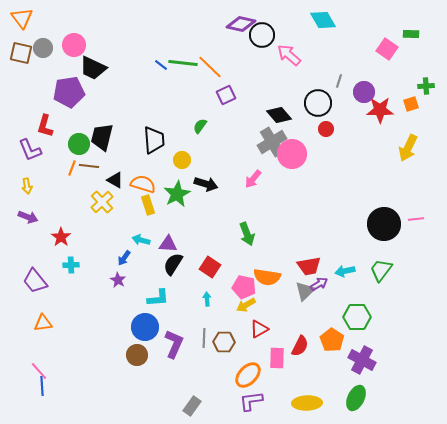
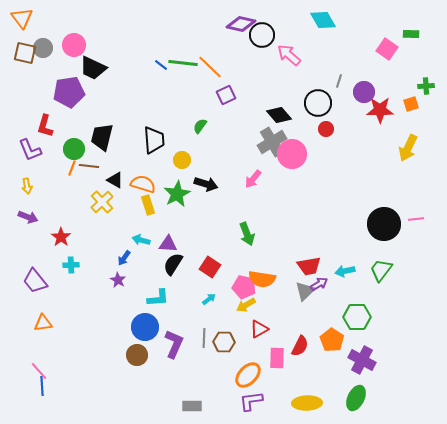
brown square at (21, 53): moved 4 px right
green circle at (79, 144): moved 5 px left, 5 px down
orange semicircle at (267, 277): moved 5 px left, 2 px down
cyan arrow at (207, 299): moved 2 px right; rotated 56 degrees clockwise
gray rectangle at (192, 406): rotated 54 degrees clockwise
